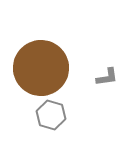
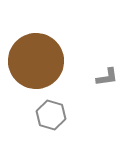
brown circle: moved 5 px left, 7 px up
